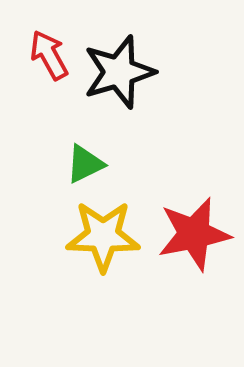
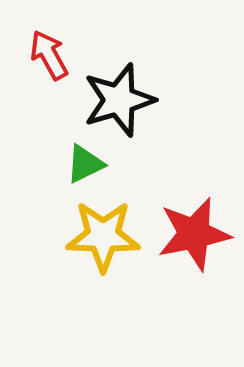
black star: moved 28 px down
